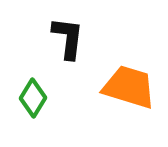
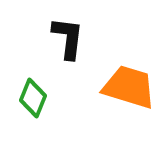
green diamond: rotated 9 degrees counterclockwise
